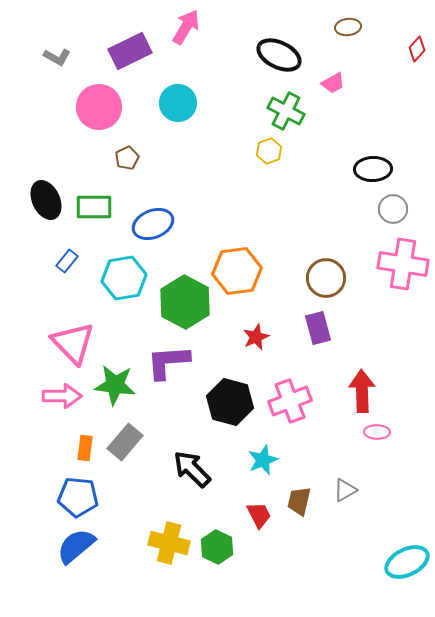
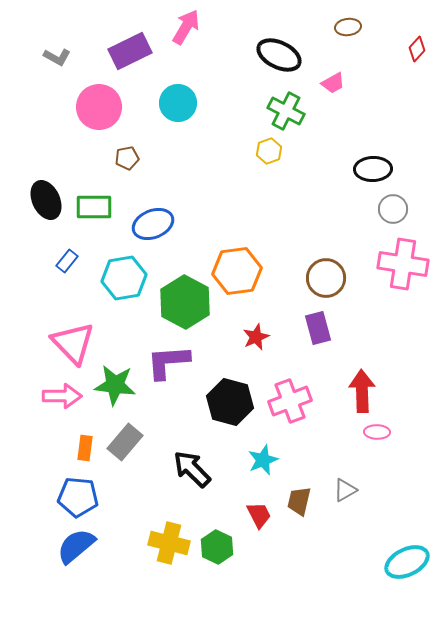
brown pentagon at (127, 158): rotated 15 degrees clockwise
